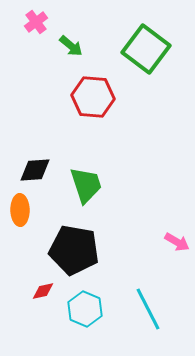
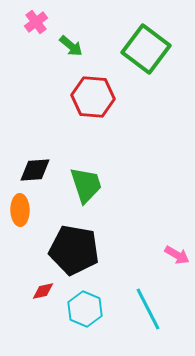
pink arrow: moved 13 px down
